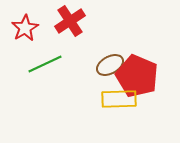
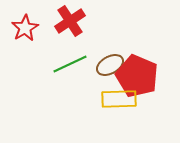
green line: moved 25 px right
